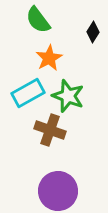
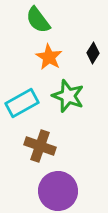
black diamond: moved 21 px down
orange star: moved 1 px up; rotated 12 degrees counterclockwise
cyan rectangle: moved 6 px left, 10 px down
brown cross: moved 10 px left, 16 px down
